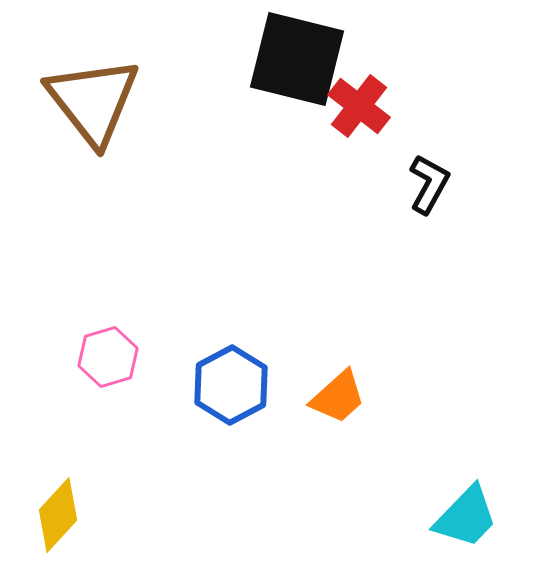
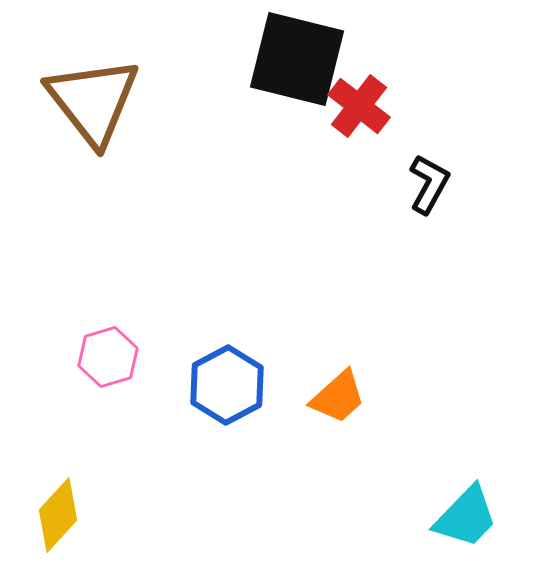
blue hexagon: moved 4 px left
